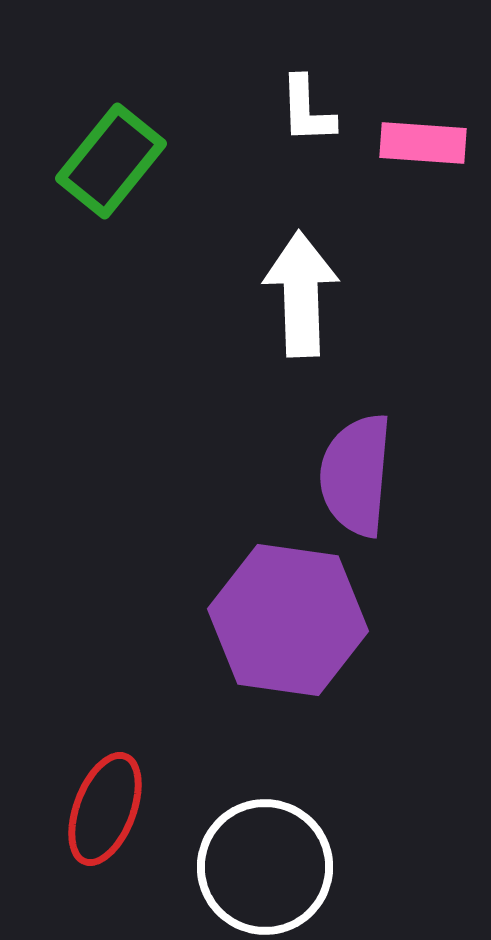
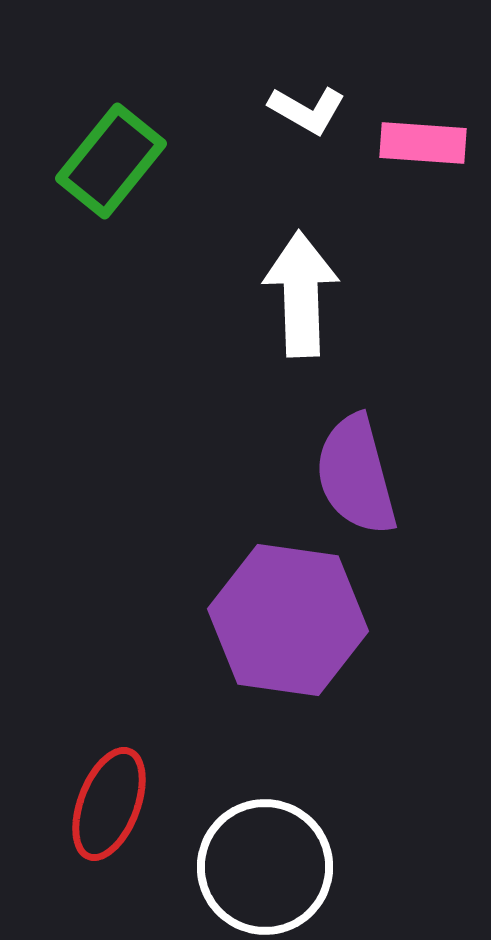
white L-shape: rotated 58 degrees counterclockwise
purple semicircle: rotated 20 degrees counterclockwise
red ellipse: moved 4 px right, 5 px up
